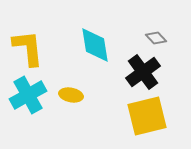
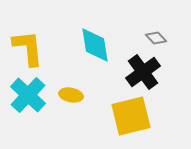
cyan cross: rotated 18 degrees counterclockwise
yellow square: moved 16 px left
